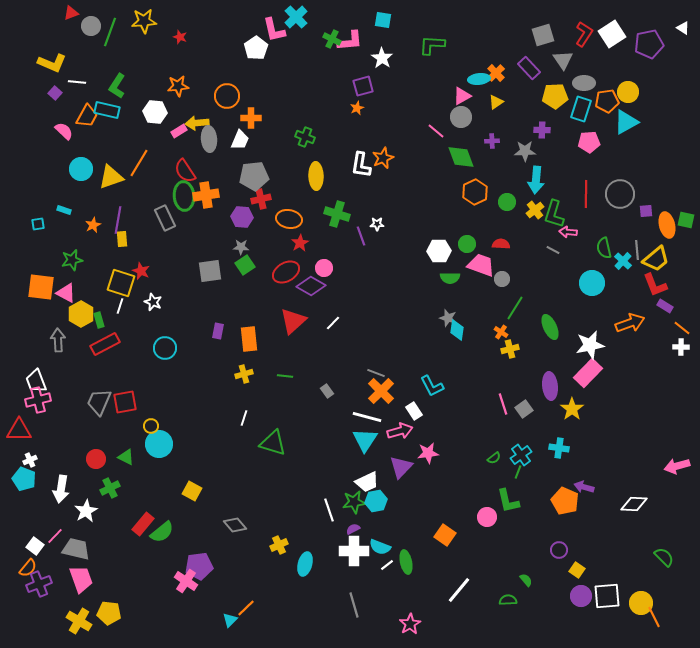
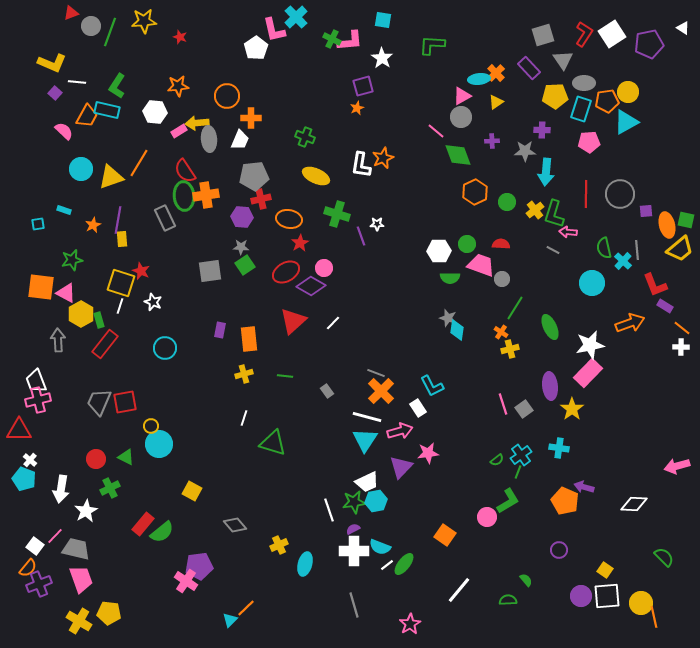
green diamond at (461, 157): moved 3 px left, 2 px up
yellow ellipse at (316, 176): rotated 64 degrees counterclockwise
cyan arrow at (536, 180): moved 10 px right, 8 px up
yellow trapezoid at (656, 259): moved 24 px right, 10 px up
purple rectangle at (218, 331): moved 2 px right, 1 px up
red rectangle at (105, 344): rotated 24 degrees counterclockwise
white rectangle at (414, 411): moved 4 px right, 3 px up
green semicircle at (494, 458): moved 3 px right, 2 px down
white cross at (30, 460): rotated 24 degrees counterclockwise
green L-shape at (508, 501): rotated 108 degrees counterclockwise
green ellipse at (406, 562): moved 2 px left, 2 px down; rotated 50 degrees clockwise
yellow square at (577, 570): moved 28 px right
orange line at (654, 617): rotated 15 degrees clockwise
